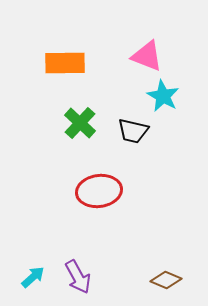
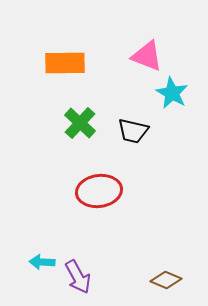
cyan star: moved 9 px right, 3 px up
cyan arrow: moved 9 px right, 15 px up; rotated 135 degrees counterclockwise
